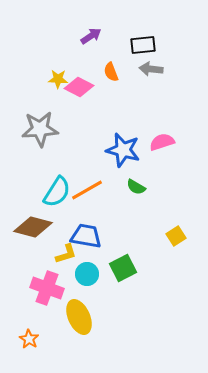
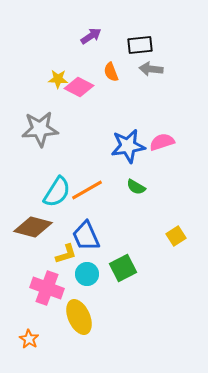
black rectangle: moved 3 px left
blue star: moved 5 px right, 4 px up; rotated 24 degrees counterclockwise
blue trapezoid: rotated 124 degrees counterclockwise
